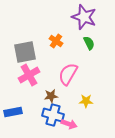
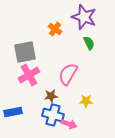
orange cross: moved 1 px left, 12 px up
